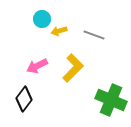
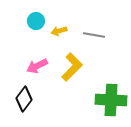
cyan circle: moved 6 px left, 2 px down
gray line: rotated 10 degrees counterclockwise
yellow L-shape: moved 1 px left, 1 px up
green cross: rotated 20 degrees counterclockwise
